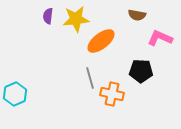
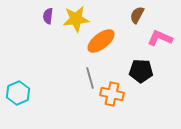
brown semicircle: rotated 108 degrees clockwise
cyan hexagon: moved 3 px right, 1 px up
